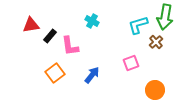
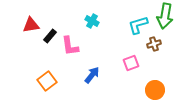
green arrow: moved 1 px up
brown cross: moved 2 px left, 2 px down; rotated 24 degrees clockwise
orange square: moved 8 px left, 8 px down
